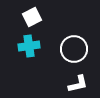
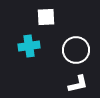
white square: moved 14 px right; rotated 24 degrees clockwise
white circle: moved 2 px right, 1 px down
